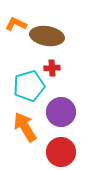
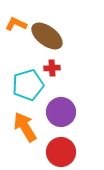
brown ellipse: rotated 28 degrees clockwise
cyan pentagon: moved 1 px left, 1 px up
